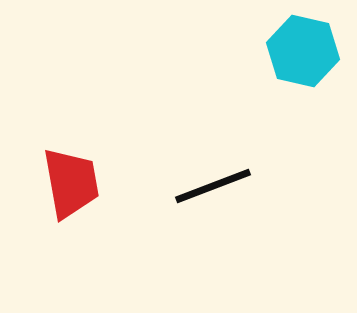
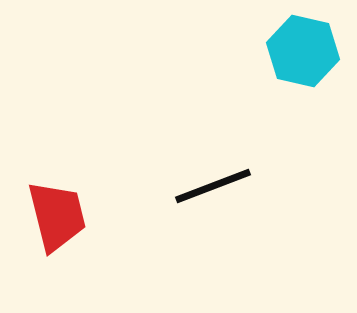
red trapezoid: moved 14 px left, 33 px down; rotated 4 degrees counterclockwise
